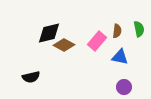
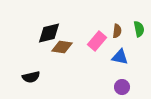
brown diamond: moved 2 px left, 2 px down; rotated 20 degrees counterclockwise
purple circle: moved 2 px left
